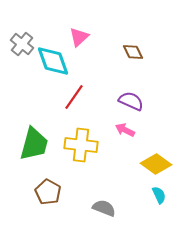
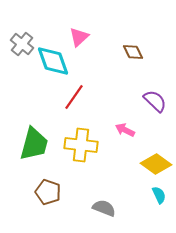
purple semicircle: moved 24 px right; rotated 20 degrees clockwise
brown pentagon: rotated 10 degrees counterclockwise
